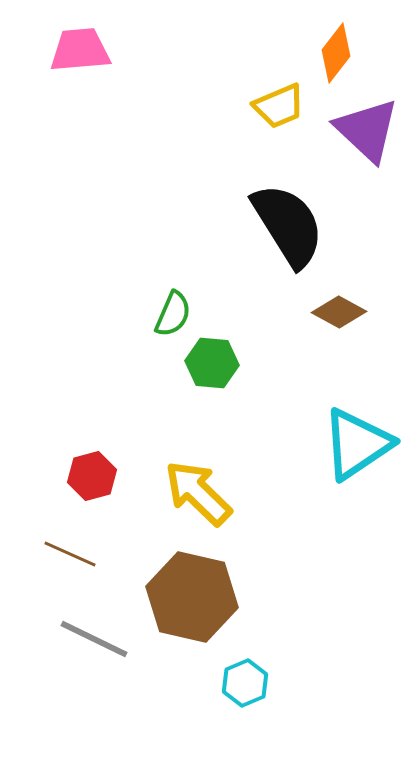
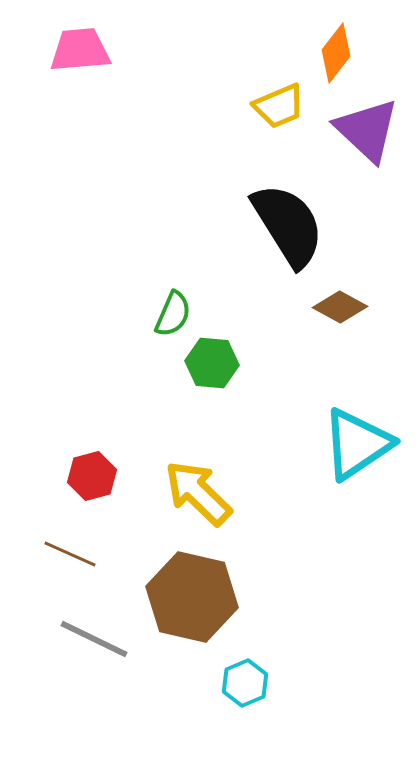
brown diamond: moved 1 px right, 5 px up
